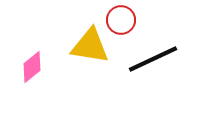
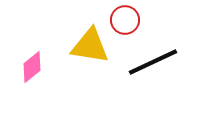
red circle: moved 4 px right
black line: moved 3 px down
